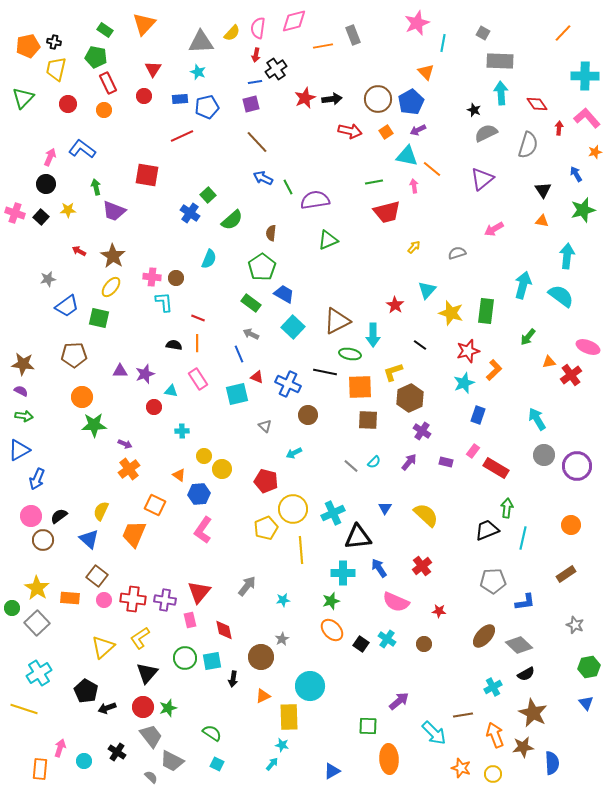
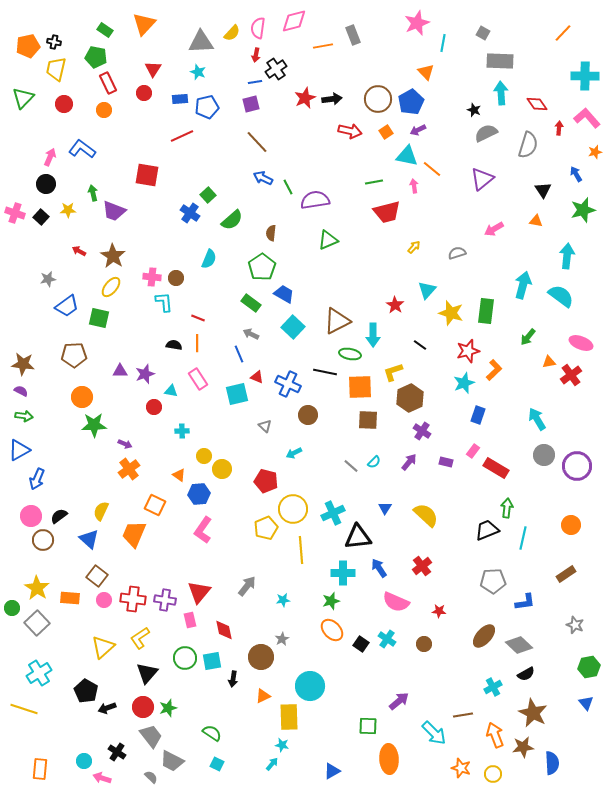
red circle at (144, 96): moved 3 px up
red circle at (68, 104): moved 4 px left
green arrow at (96, 187): moved 3 px left, 6 px down
orange triangle at (542, 221): moved 6 px left
pink ellipse at (588, 347): moved 7 px left, 4 px up
pink arrow at (60, 748): moved 42 px right, 30 px down; rotated 90 degrees counterclockwise
